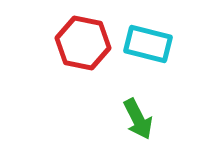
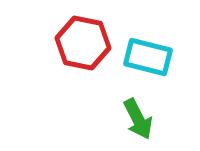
cyan rectangle: moved 13 px down
